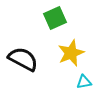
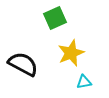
black semicircle: moved 5 px down
